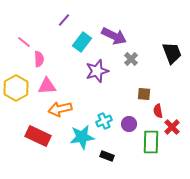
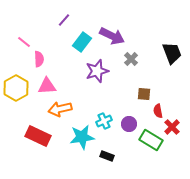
purple arrow: moved 2 px left
green rectangle: moved 2 px up; rotated 60 degrees counterclockwise
